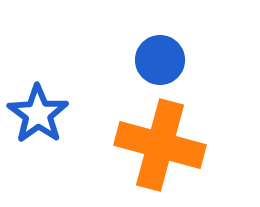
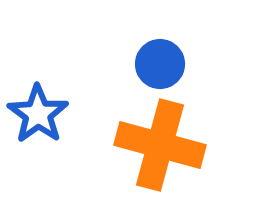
blue circle: moved 4 px down
